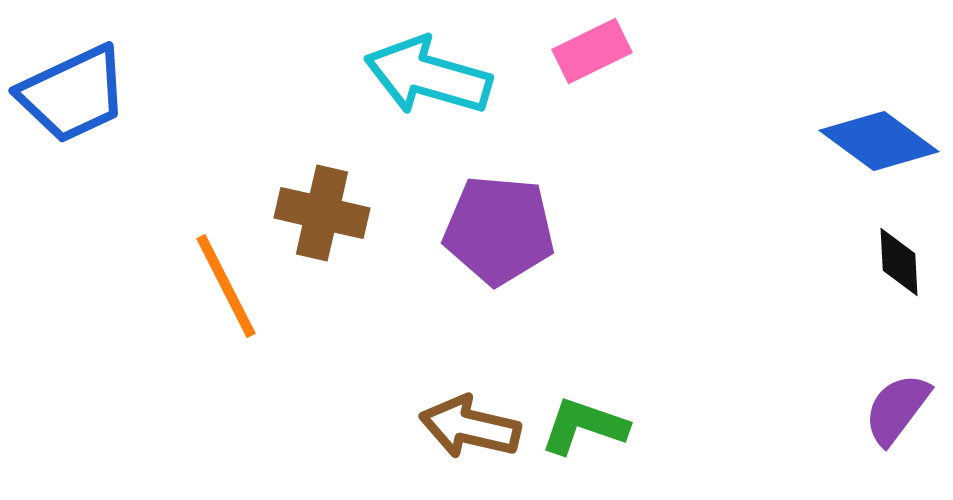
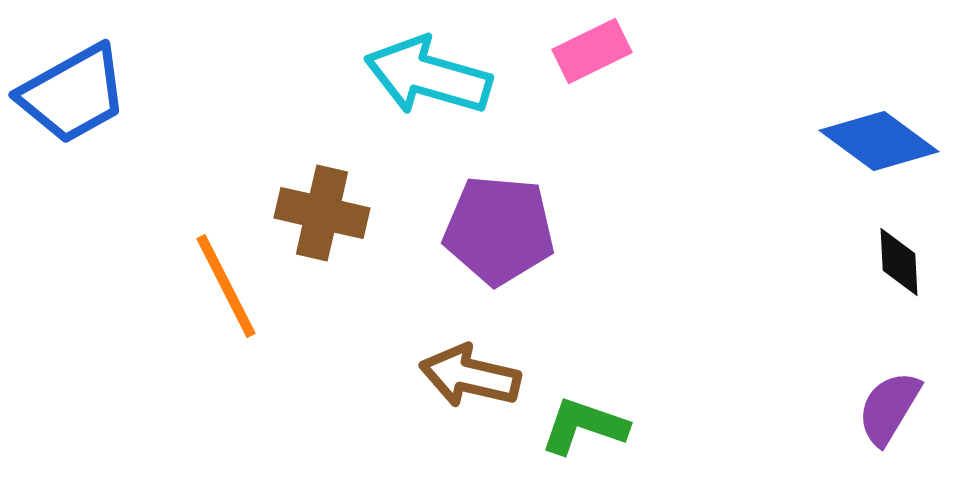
blue trapezoid: rotated 4 degrees counterclockwise
purple semicircle: moved 8 px left, 1 px up; rotated 6 degrees counterclockwise
brown arrow: moved 51 px up
